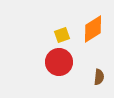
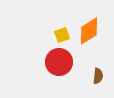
orange diamond: moved 4 px left, 2 px down
brown semicircle: moved 1 px left, 1 px up
